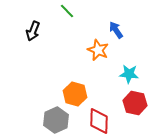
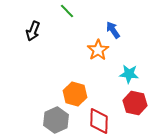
blue arrow: moved 3 px left
orange star: rotated 15 degrees clockwise
